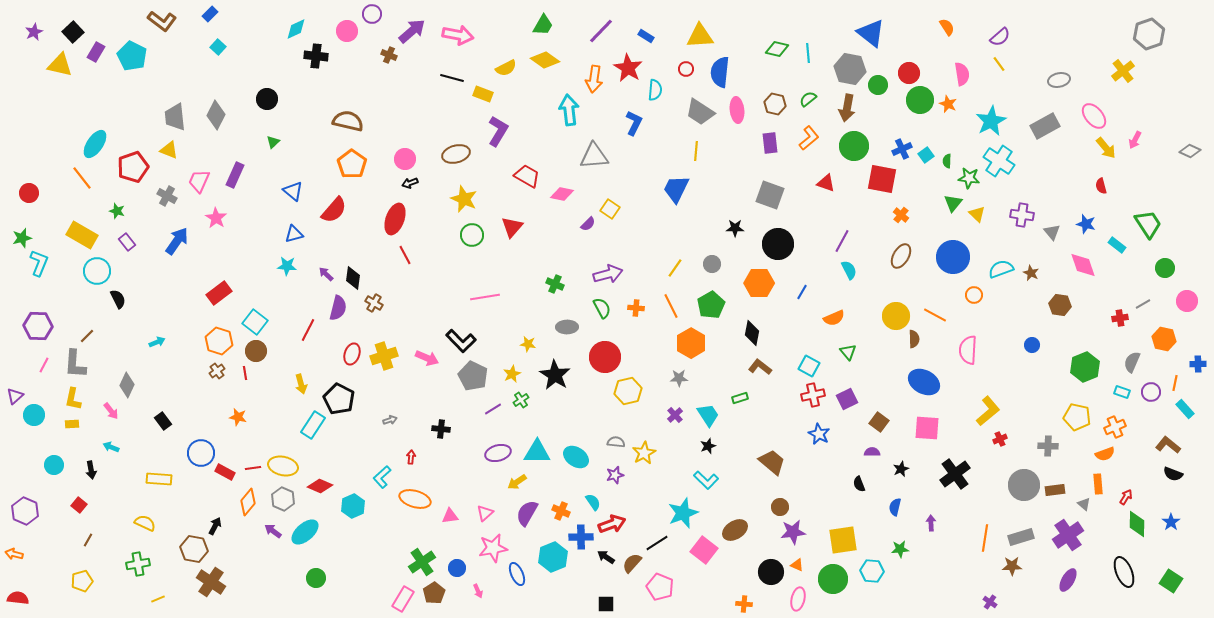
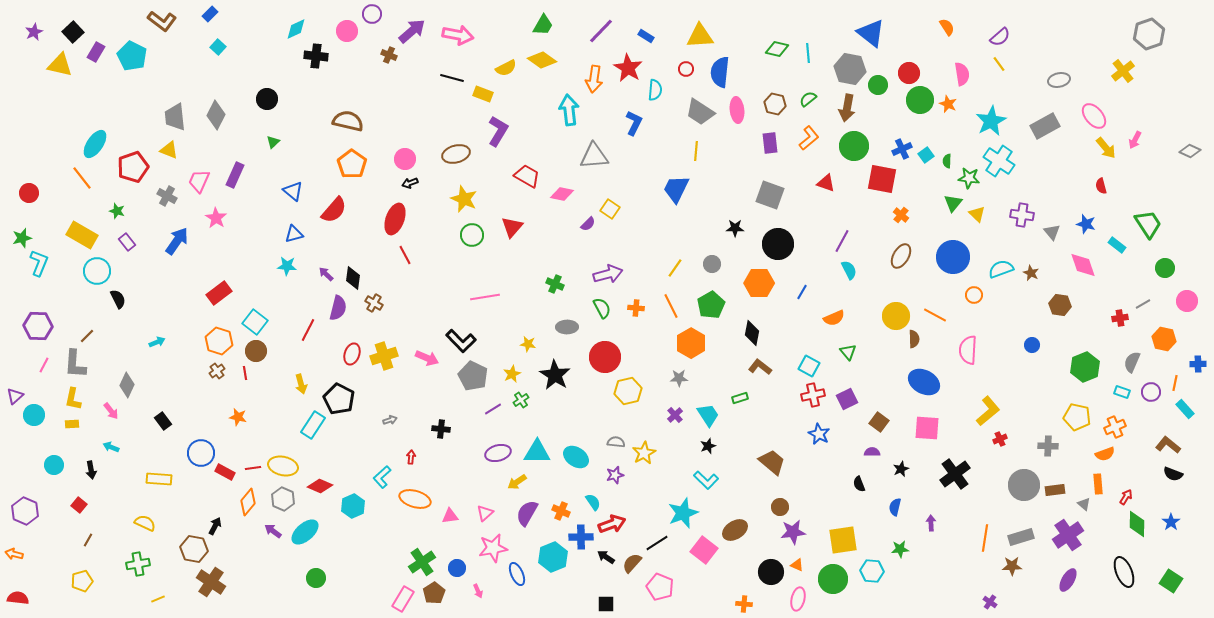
yellow diamond at (545, 60): moved 3 px left
